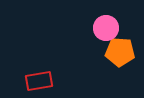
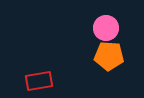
orange pentagon: moved 11 px left, 4 px down
